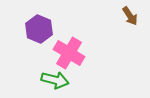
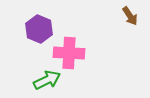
pink cross: rotated 28 degrees counterclockwise
green arrow: moved 8 px left; rotated 40 degrees counterclockwise
